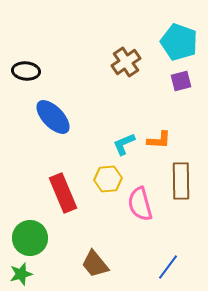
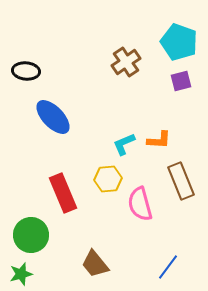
brown rectangle: rotated 21 degrees counterclockwise
green circle: moved 1 px right, 3 px up
